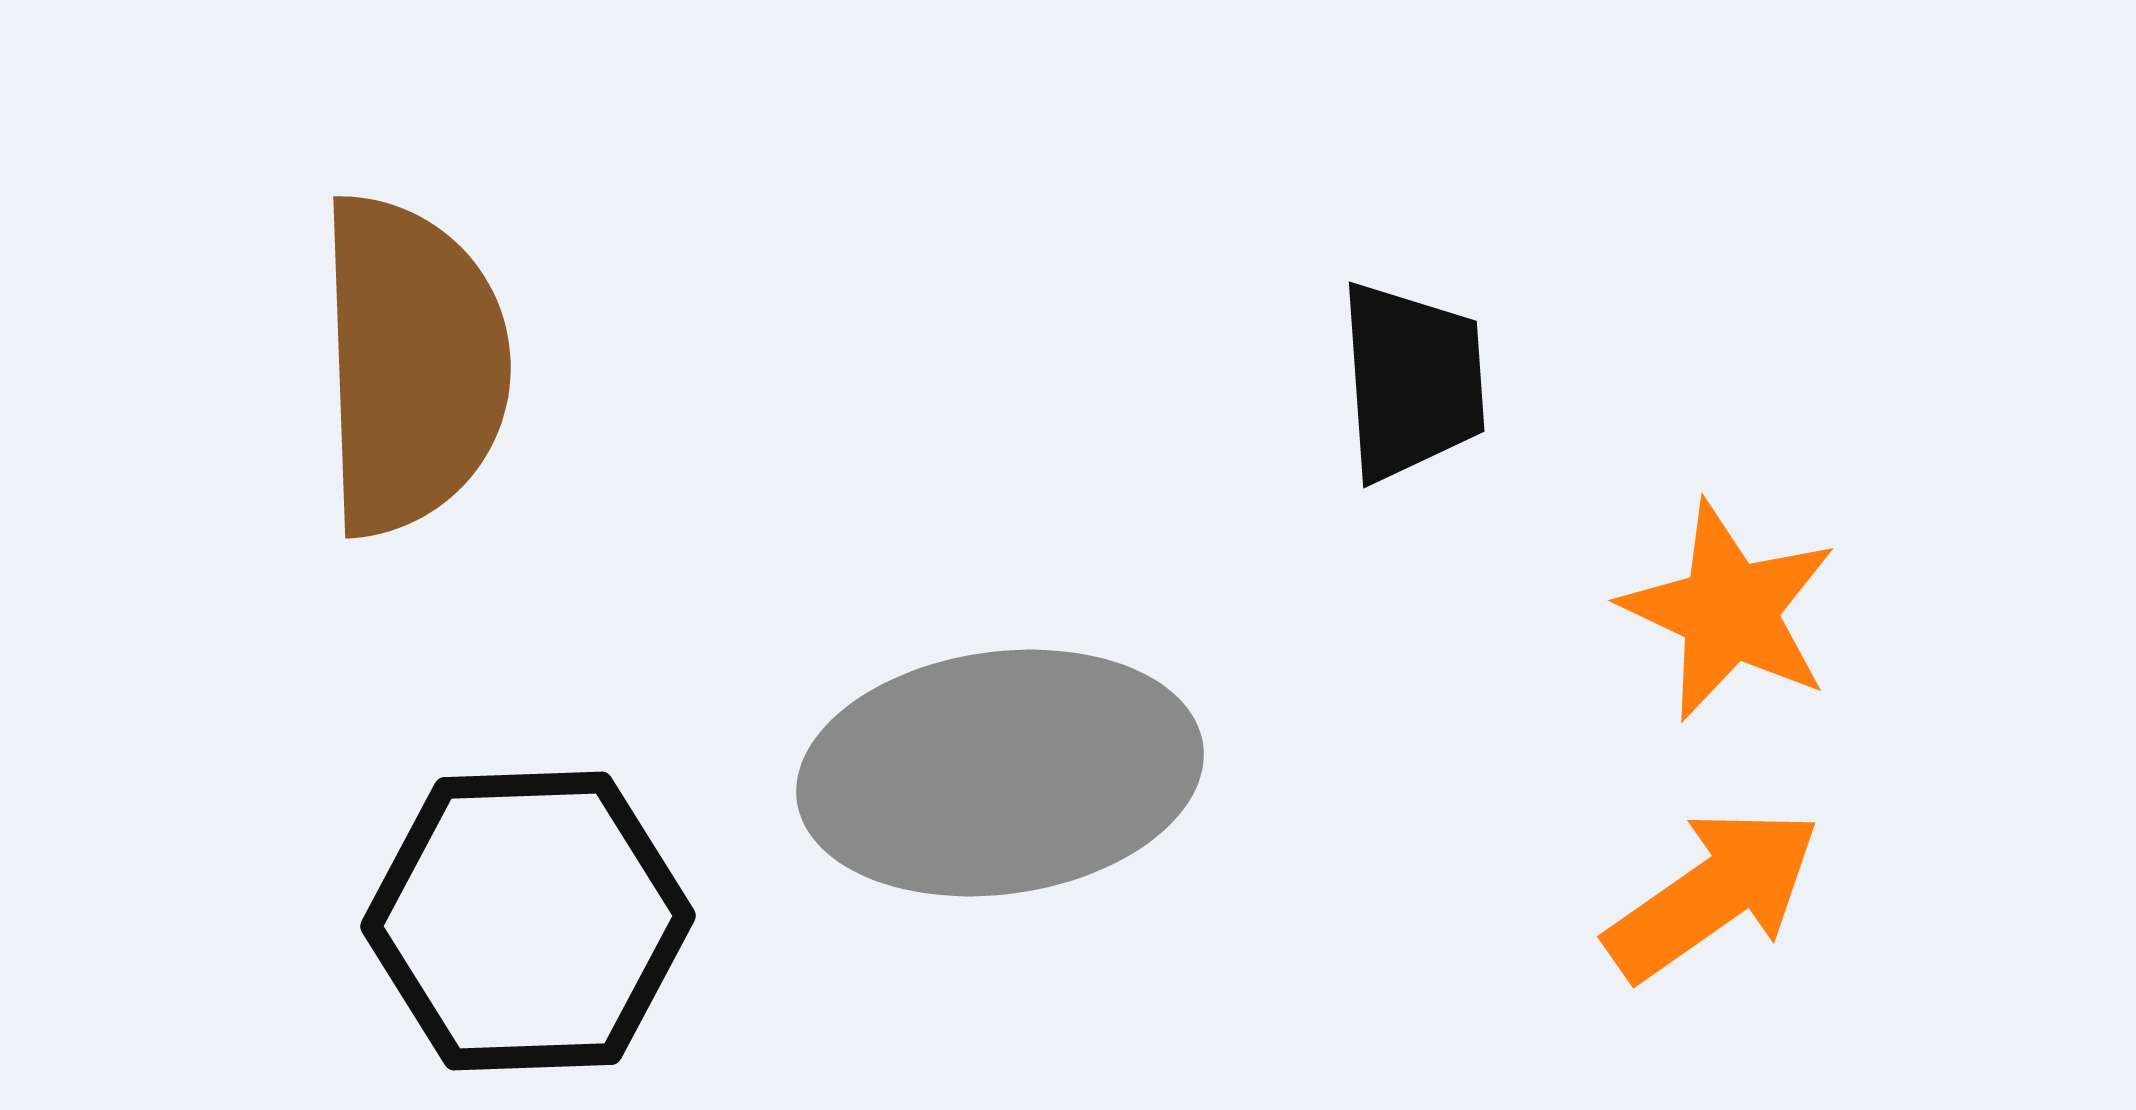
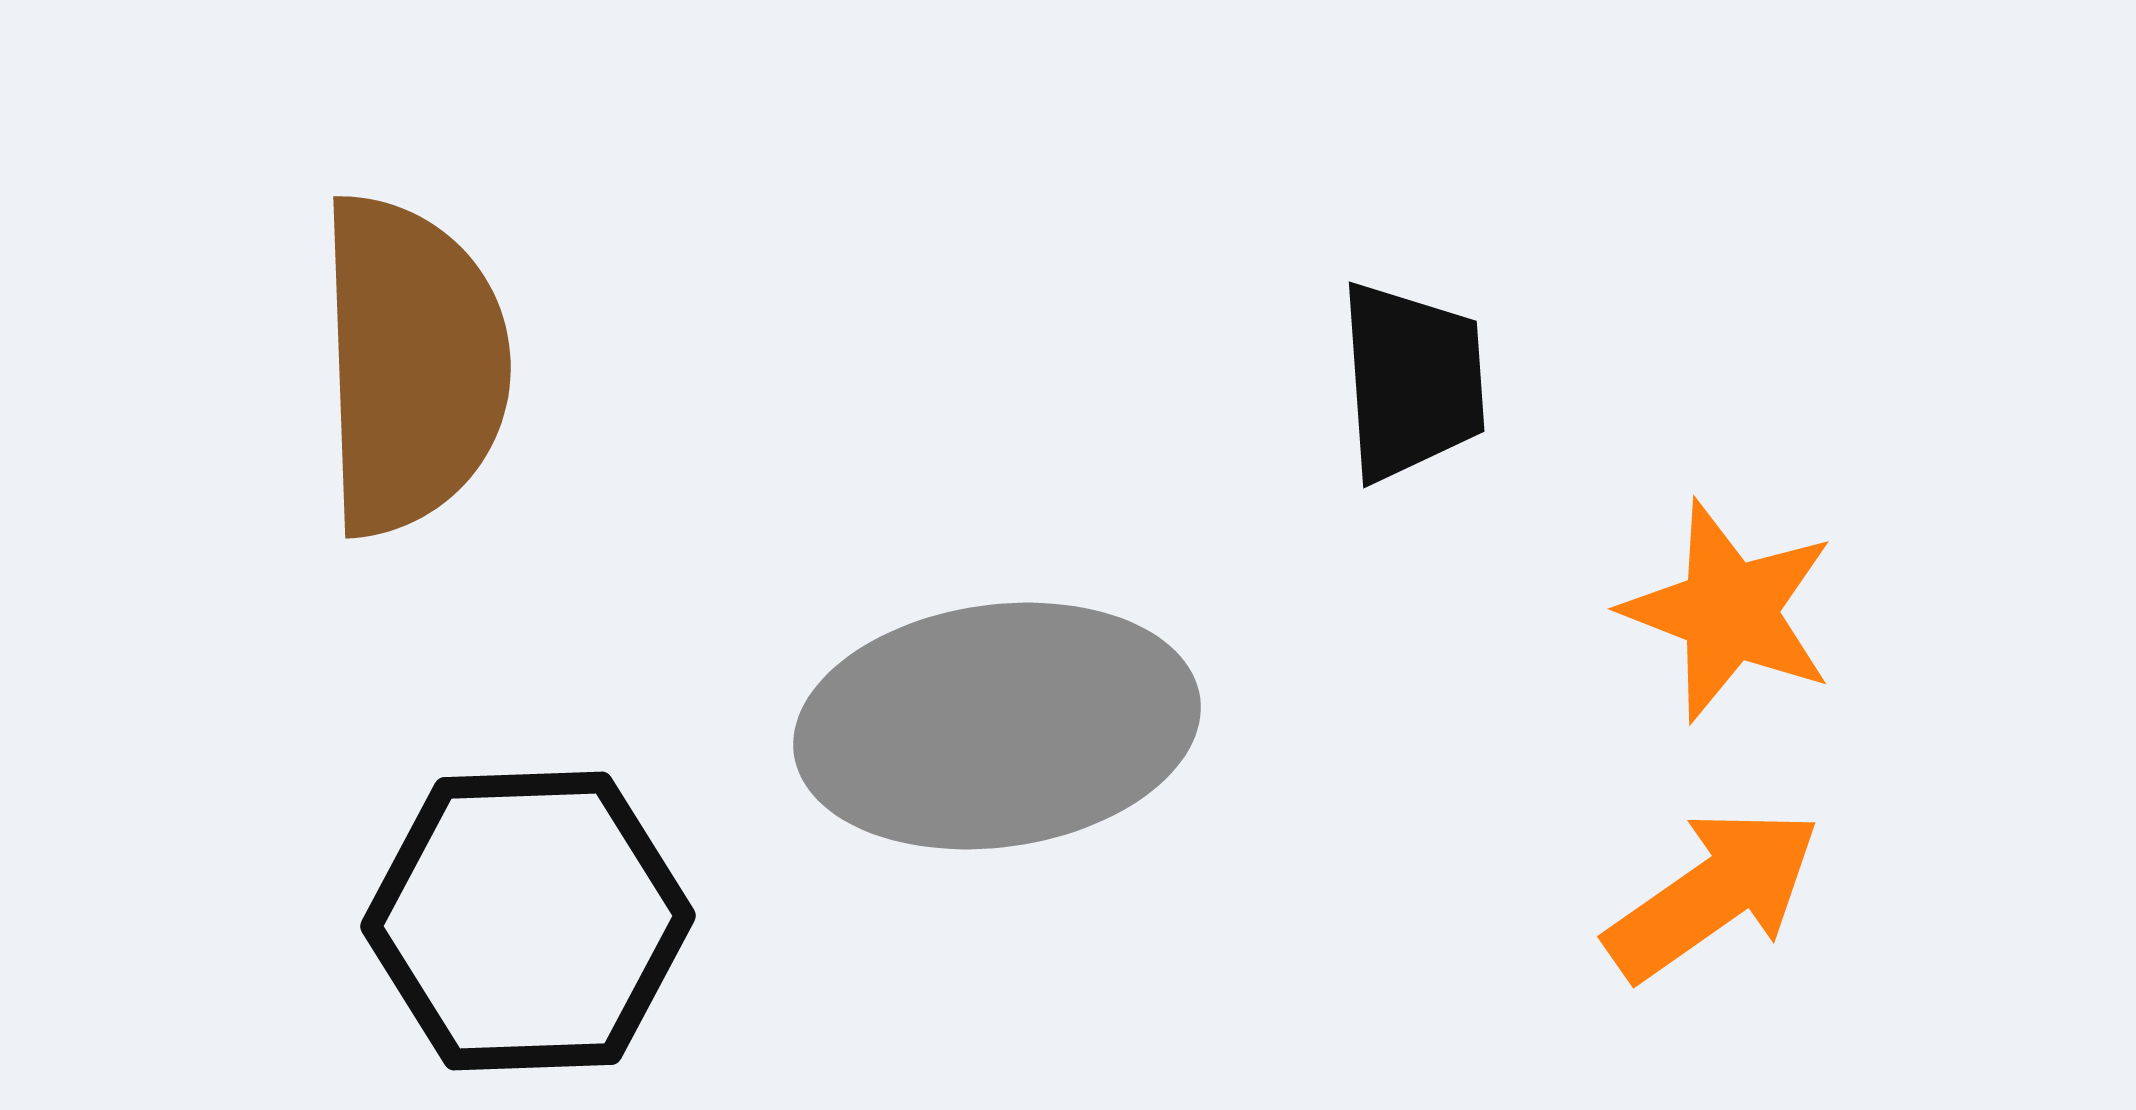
orange star: rotated 4 degrees counterclockwise
gray ellipse: moved 3 px left, 47 px up
